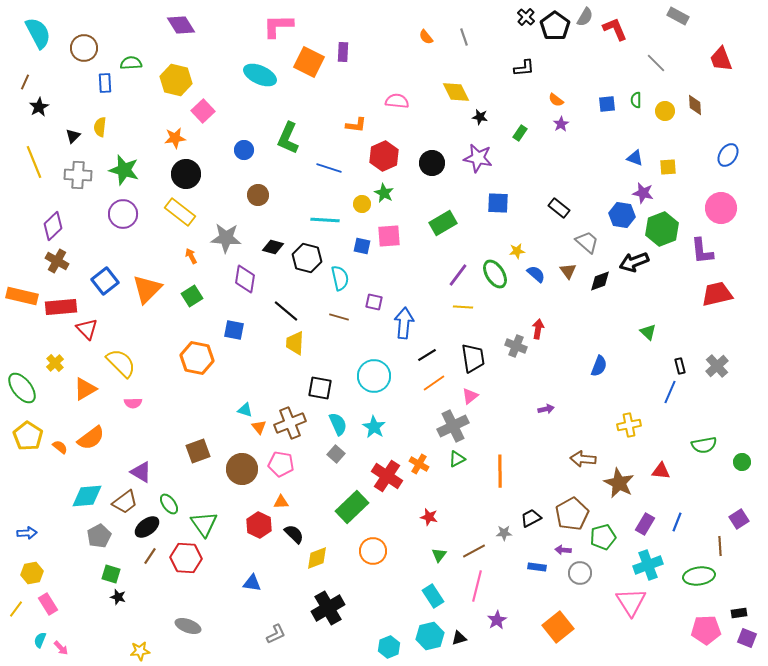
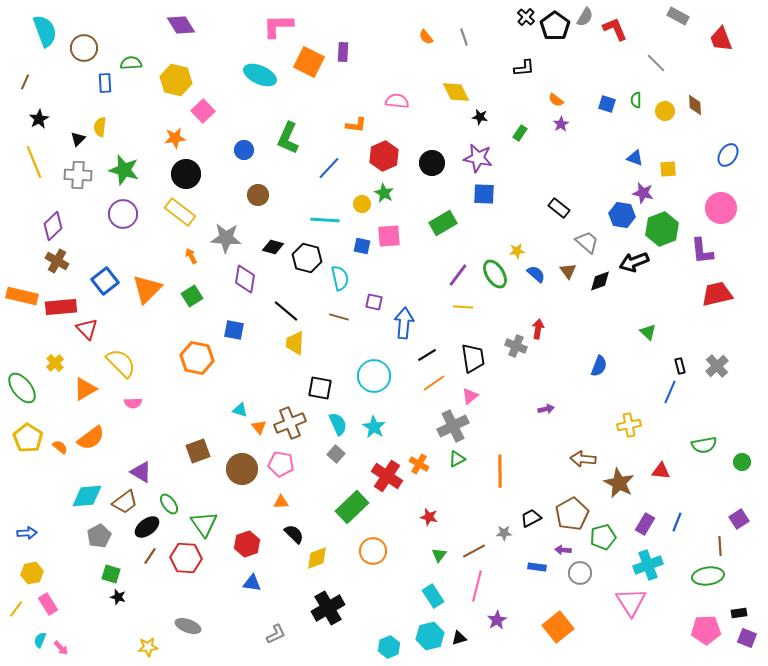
cyan semicircle at (38, 33): moved 7 px right, 2 px up; rotated 8 degrees clockwise
red trapezoid at (721, 59): moved 20 px up
blue square at (607, 104): rotated 24 degrees clockwise
black star at (39, 107): moved 12 px down
black triangle at (73, 136): moved 5 px right, 3 px down
yellow square at (668, 167): moved 2 px down
blue line at (329, 168): rotated 65 degrees counterclockwise
blue square at (498, 203): moved 14 px left, 9 px up
cyan triangle at (245, 410): moved 5 px left
yellow pentagon at (28, 436): moved 2 px down
red hexagon at (259, 525): moved 12 px left, 19 px down; rotated 15 degrees clockwise
green ellipse at (699, 576): moved 9 px right
yellow star at (140, 651): moved 8 px right, 4 px up
